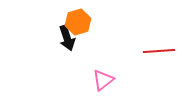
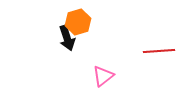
pink triangle: moved 4 px up
